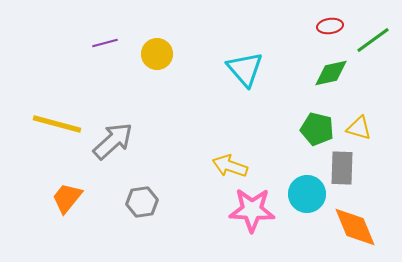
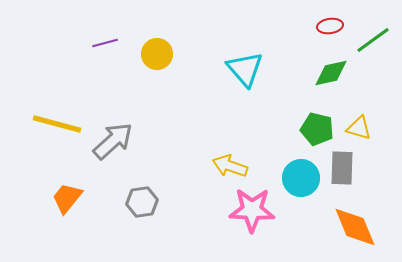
cyan circle: moved 6 px left, 16 px up
